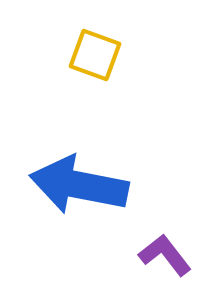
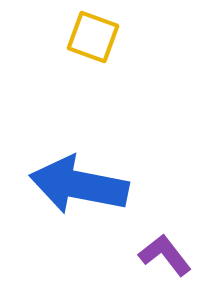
yellow square: moved 2 px left, 18 px up
